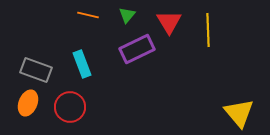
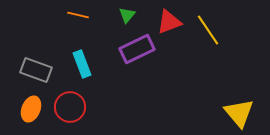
orange line: moved 10 px left
red triangle: rotated 40 degrees clockwise
yellow line: rotated 32 degrees counterclockwise
orange ellipse: moved 3 px right, 6 px down
